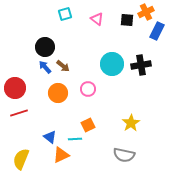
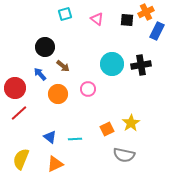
blue arrow: moved 5 px left, 7 px down
orange circle: moved 1 px down
red line: rotated 24 degrees counterclockwise
orange square: moved 19 px right, 4 px down
orange triangle: moved 6 px left, 9 px down
